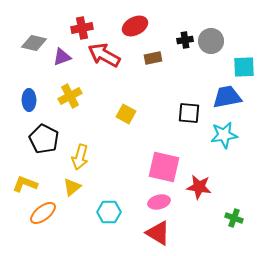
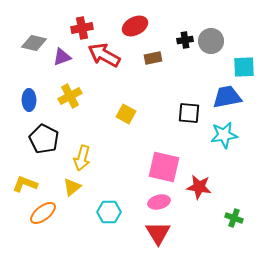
yellow arrow: moved 2 px right, 1 px down
red triangle: rotated 28 degrees clockwise
